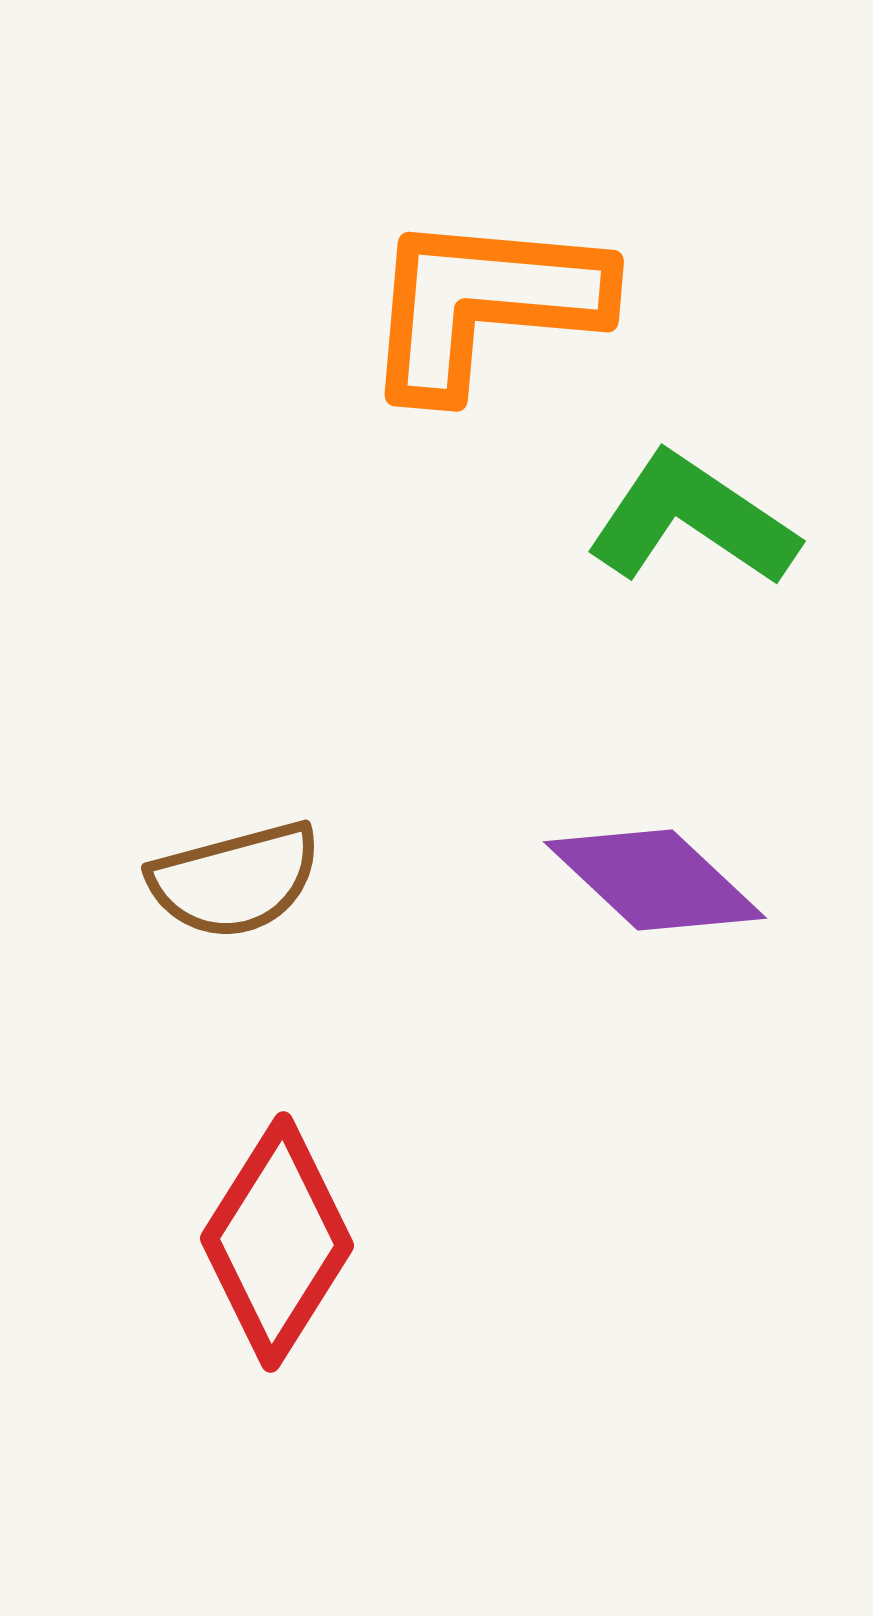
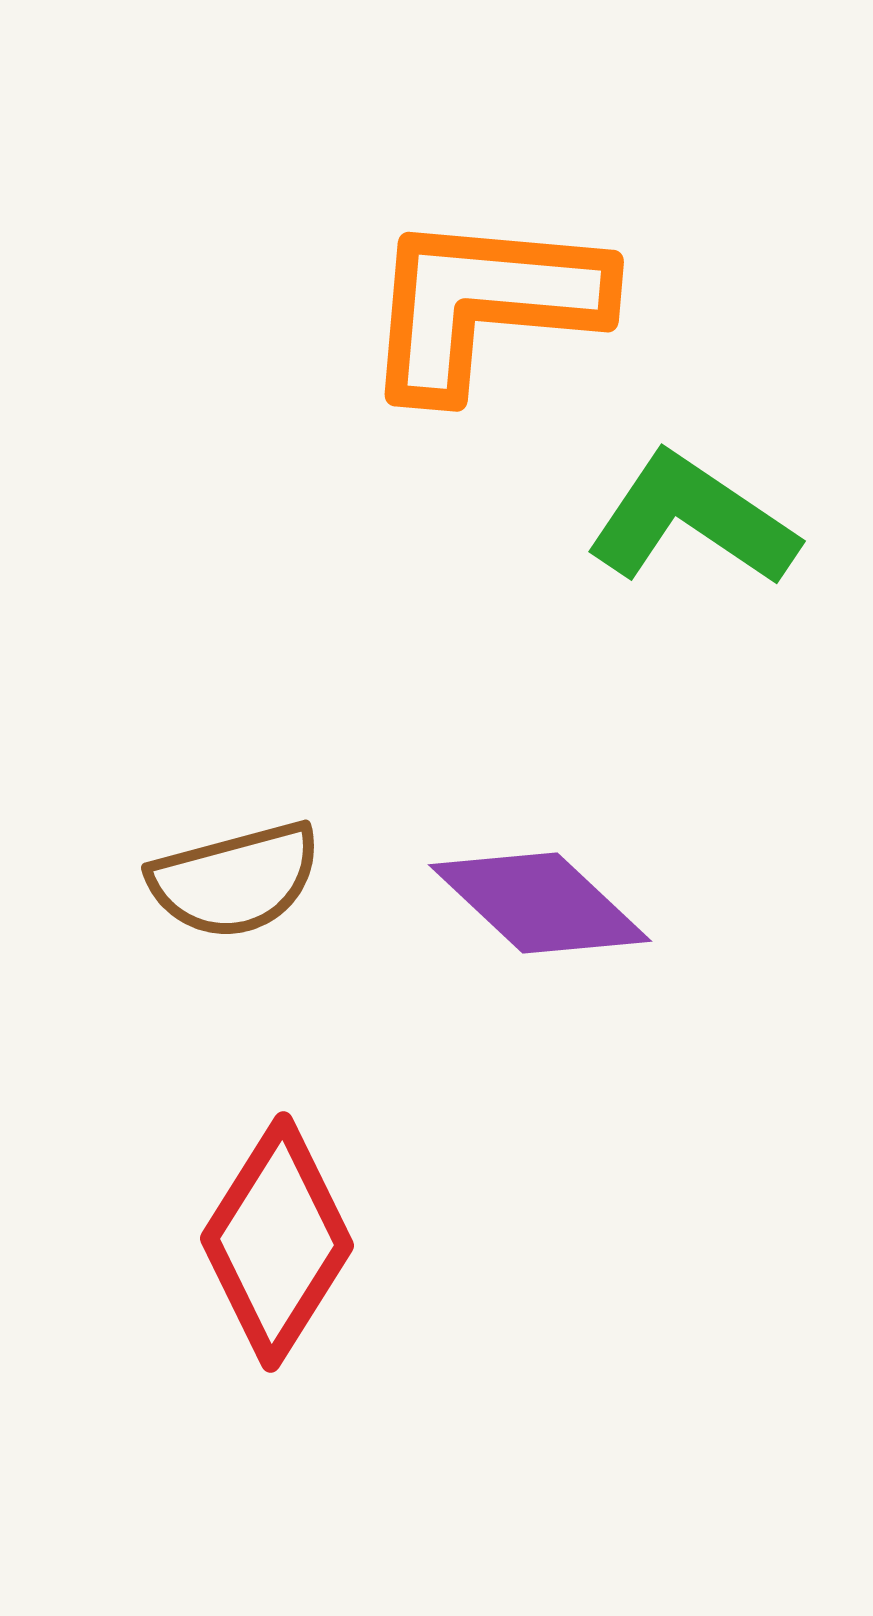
purple diamond: moved 115 px left, 23 px down
